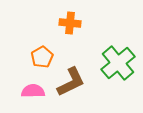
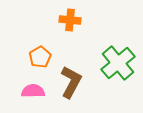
orange cross: moved 3 px up
orange pentagon: moved 2 px left
brown L-shape: rotated 36 degrees counterclockwise
